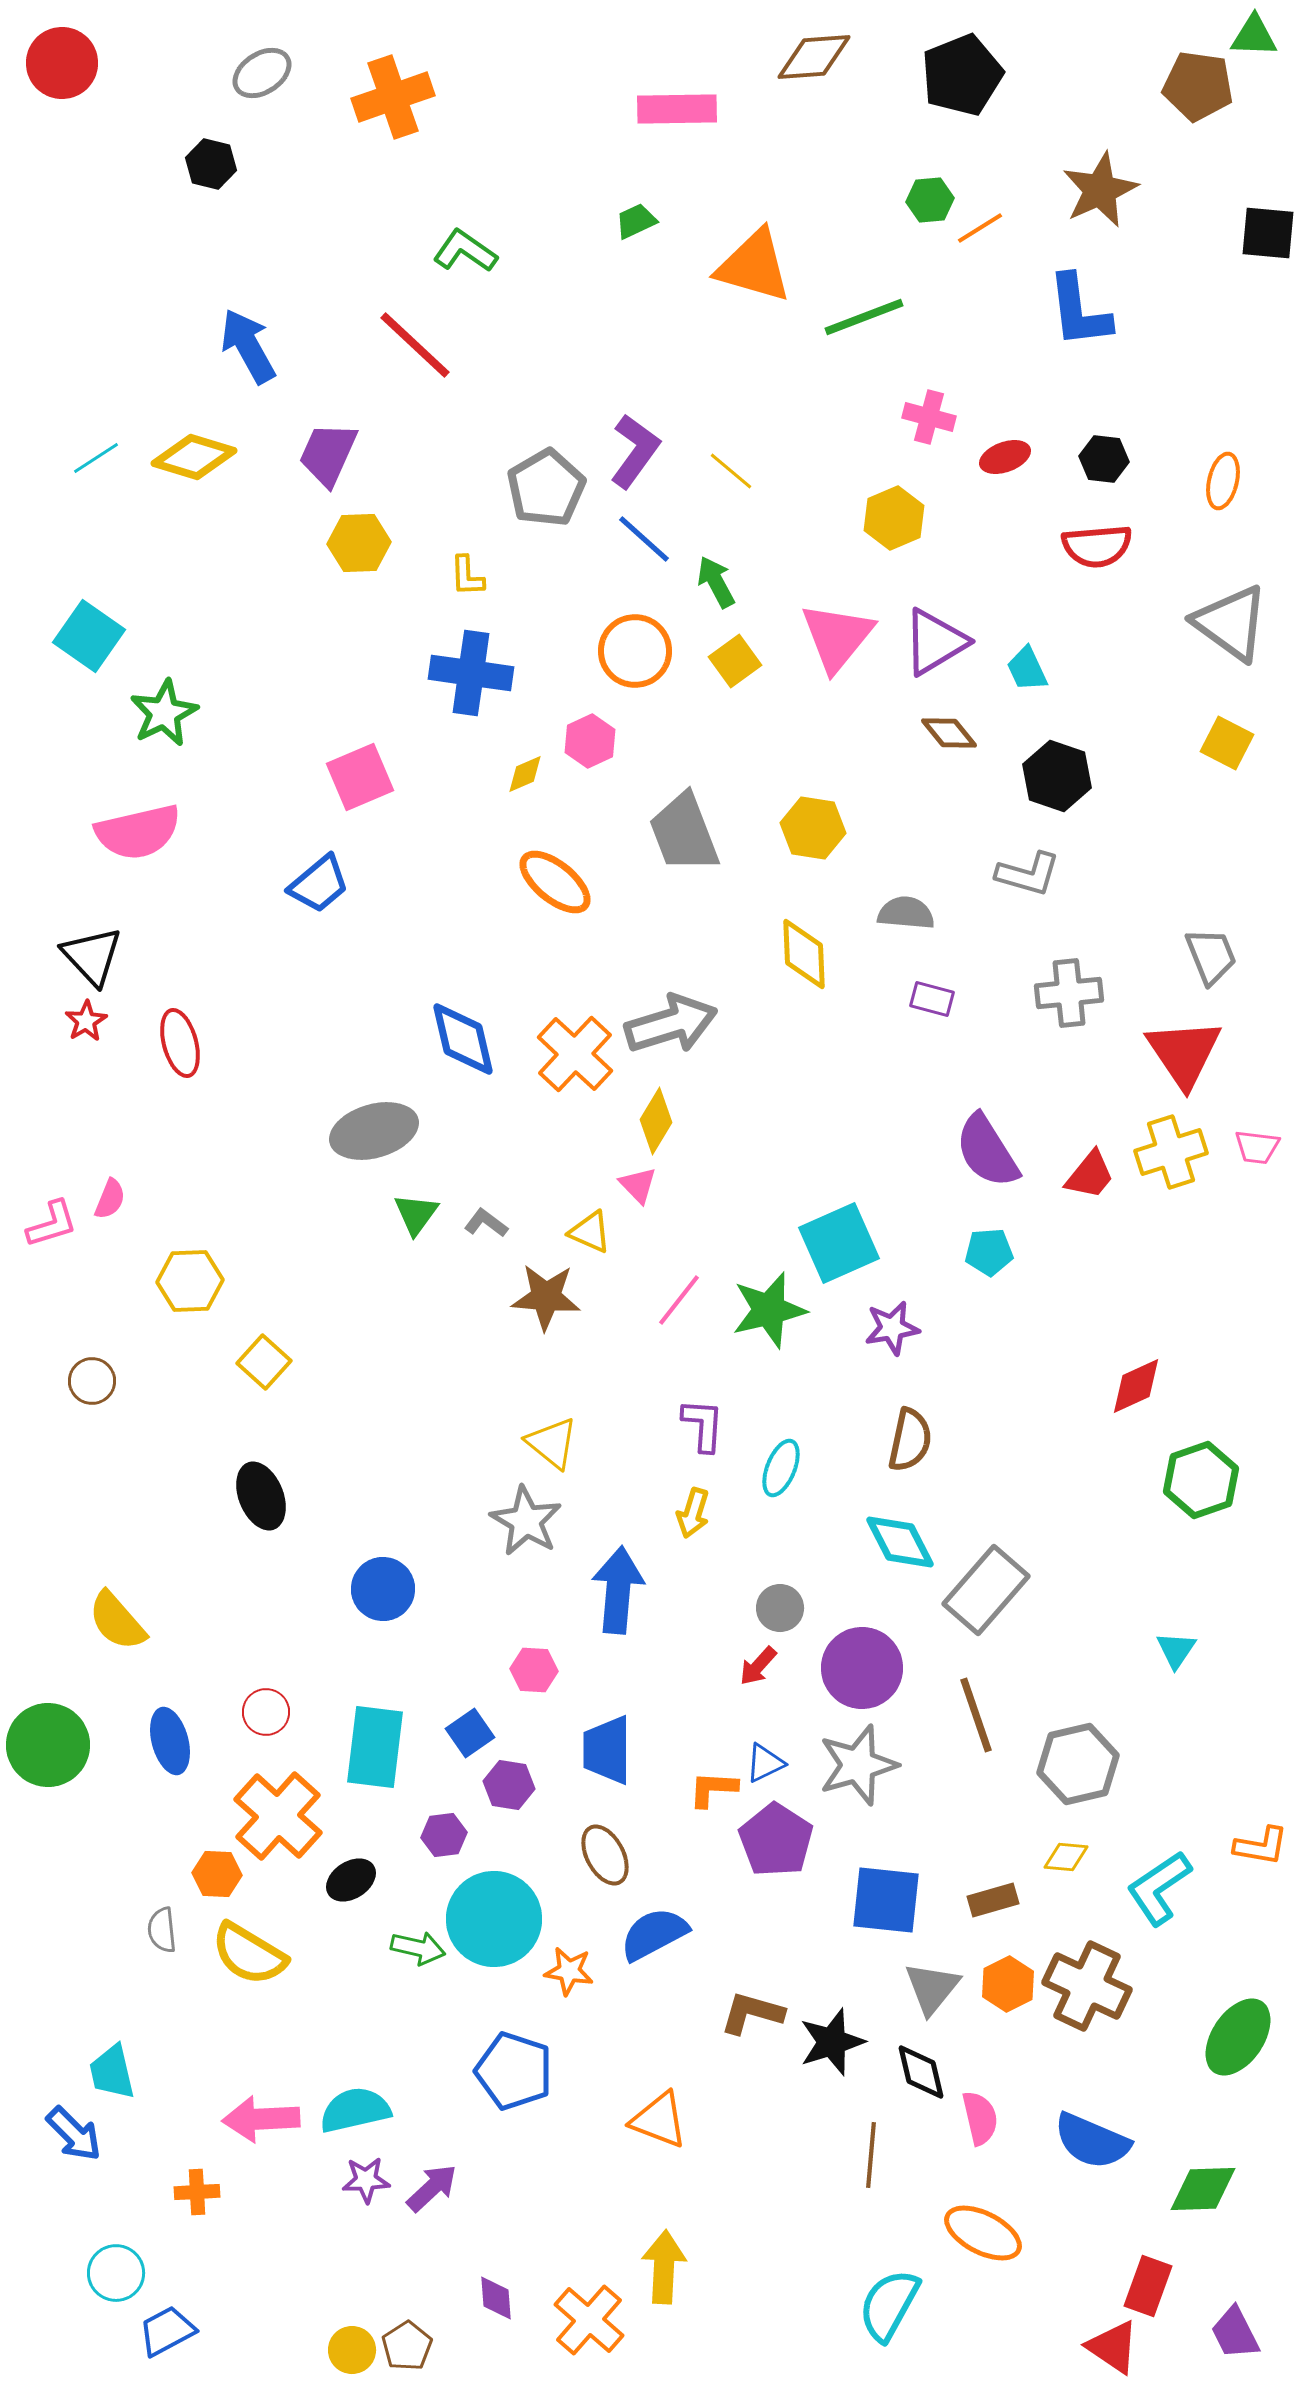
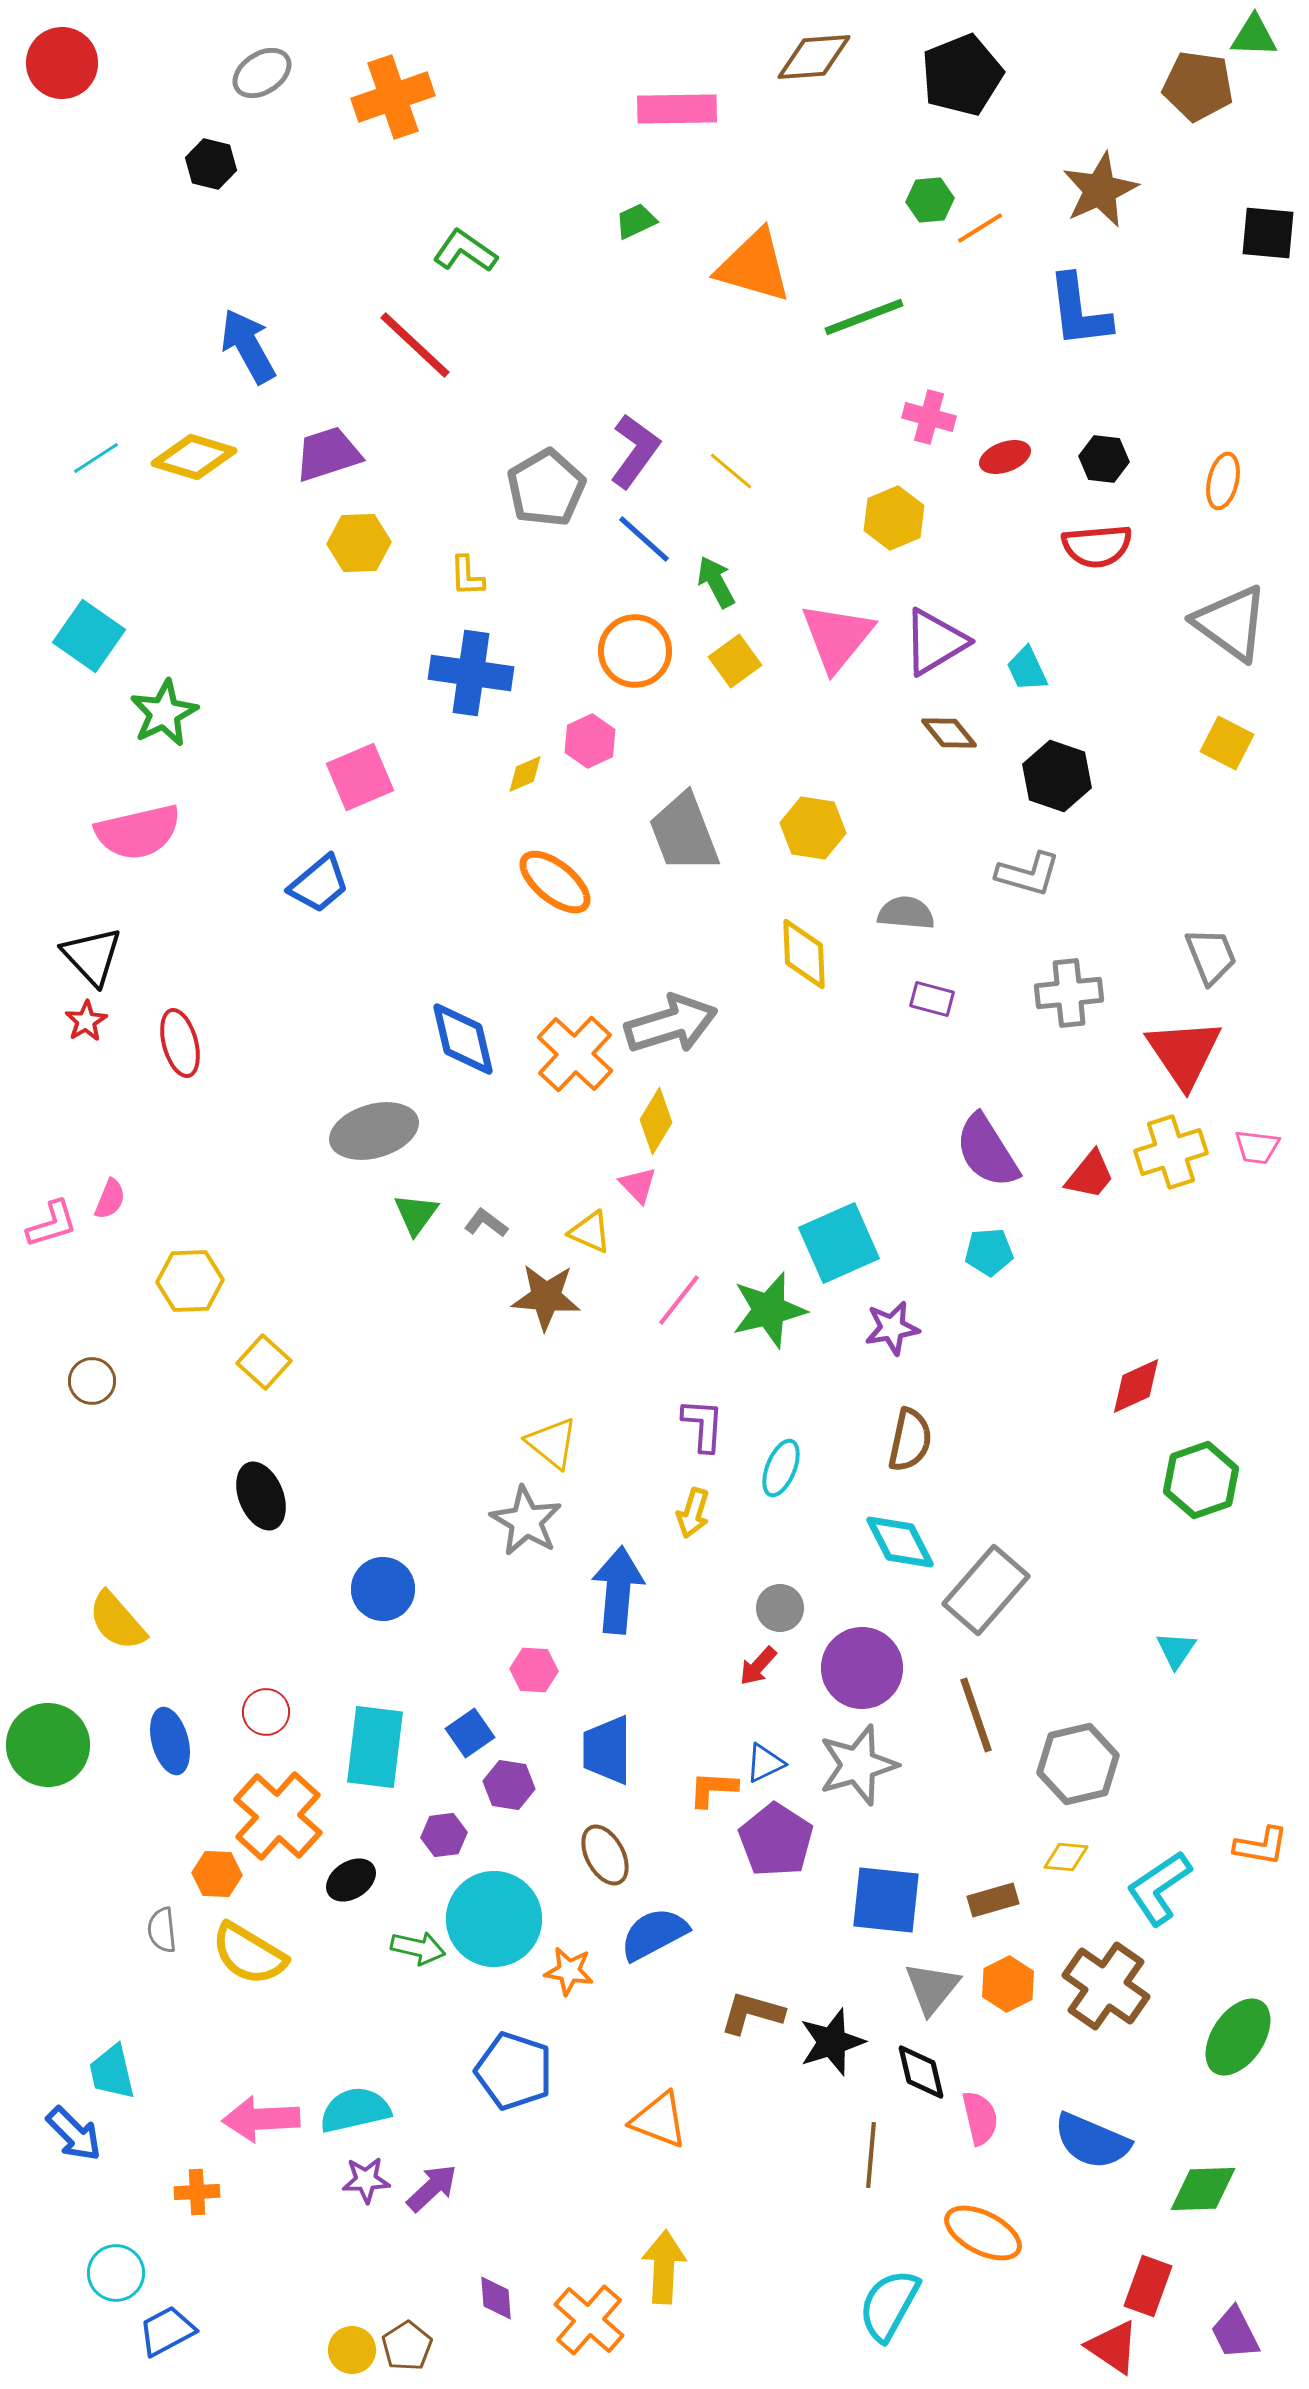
purple trapezoid at (328, 454): rotated 48 degrees clockwise
brown cross at (1087, 1986): moved 19 px right; rotated 10 degrees clockwise
